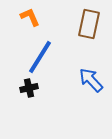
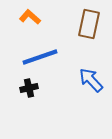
orange L-shape: rotated 25 degrees counterclockwise
blue line: rotated 39 degrees clockwise
